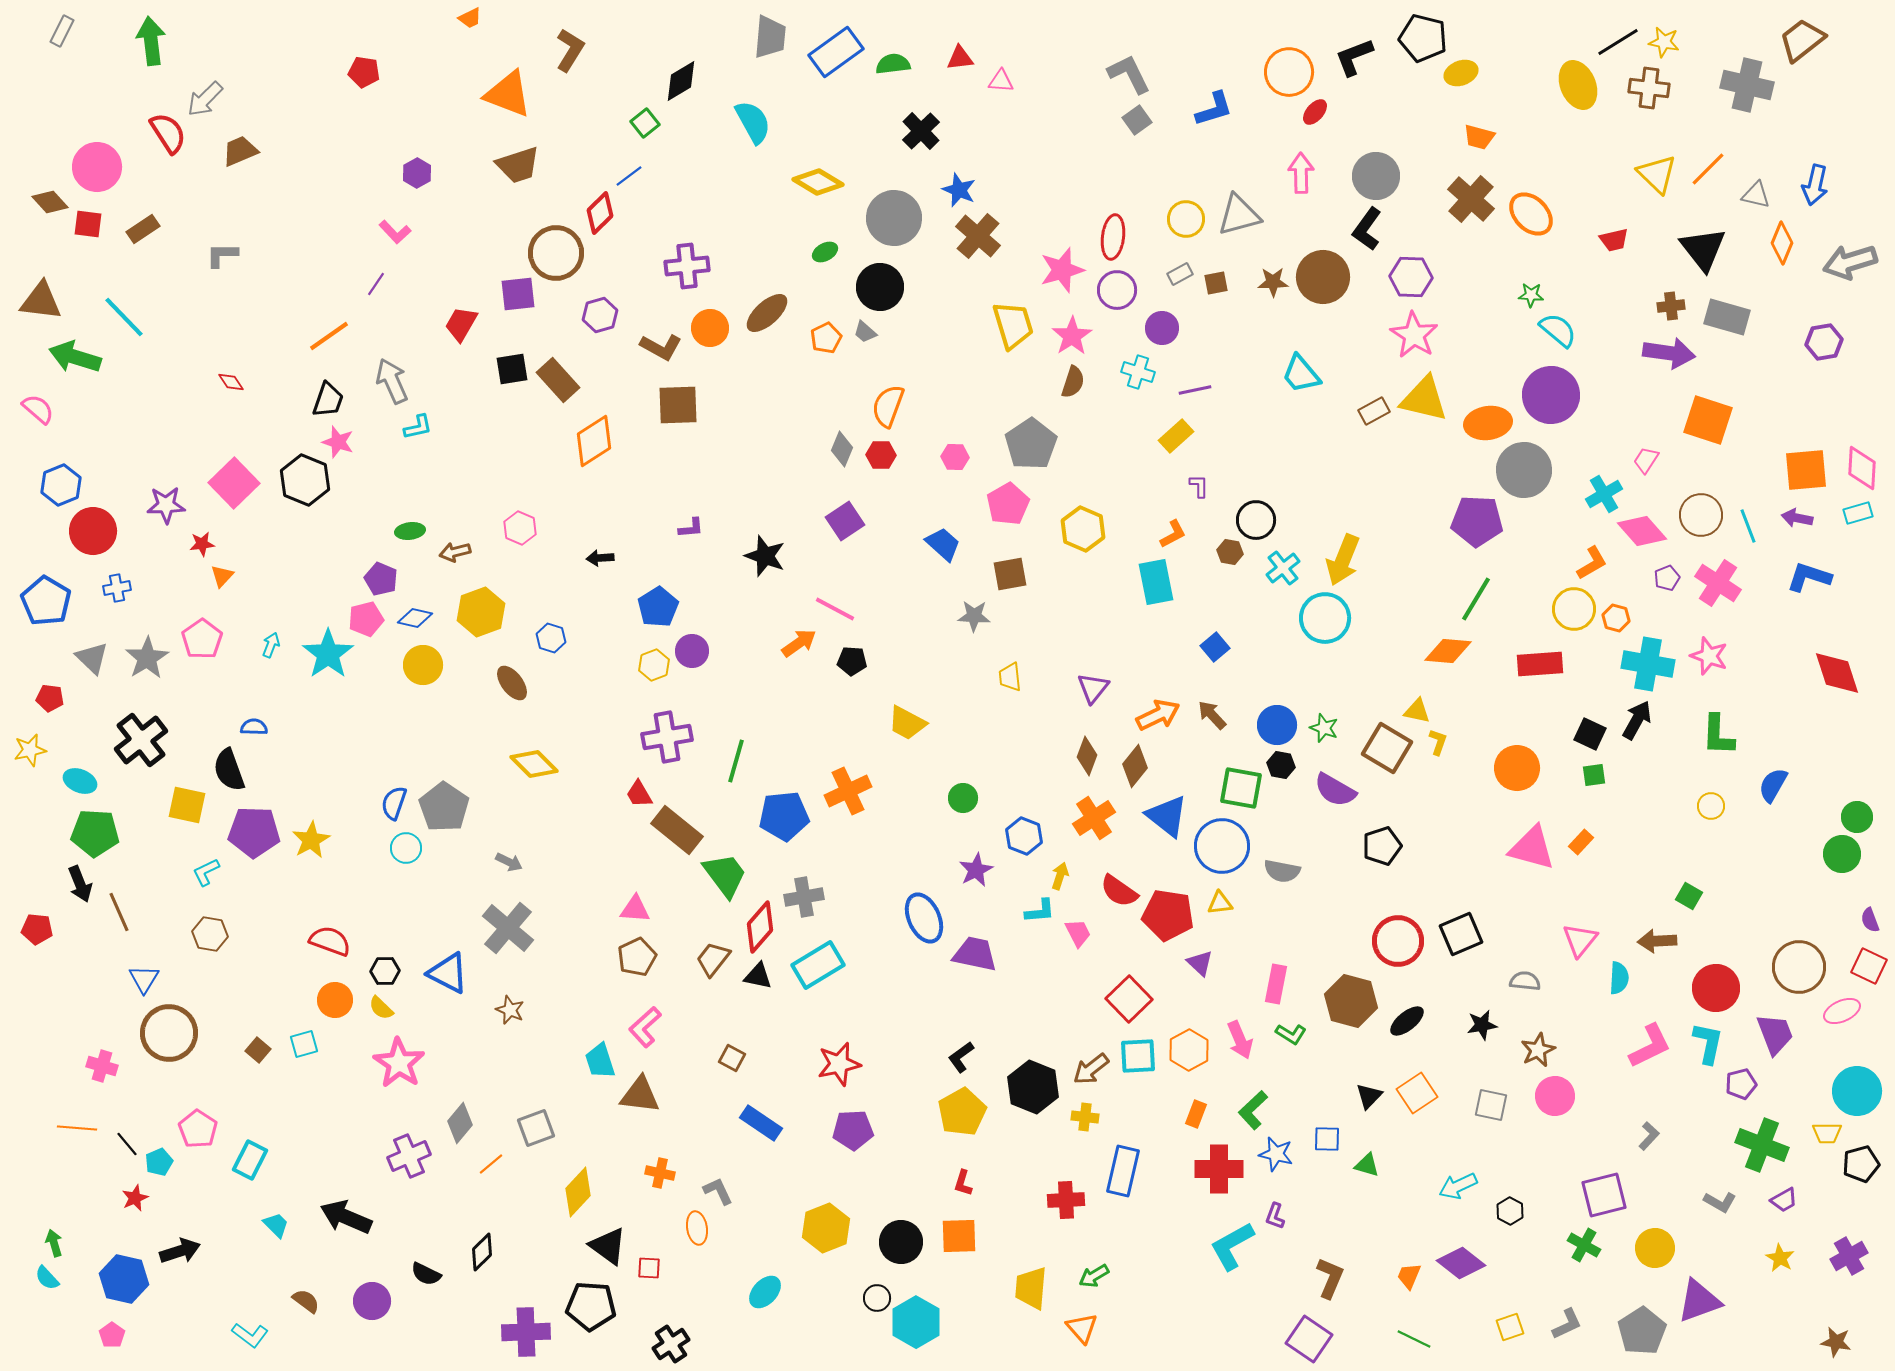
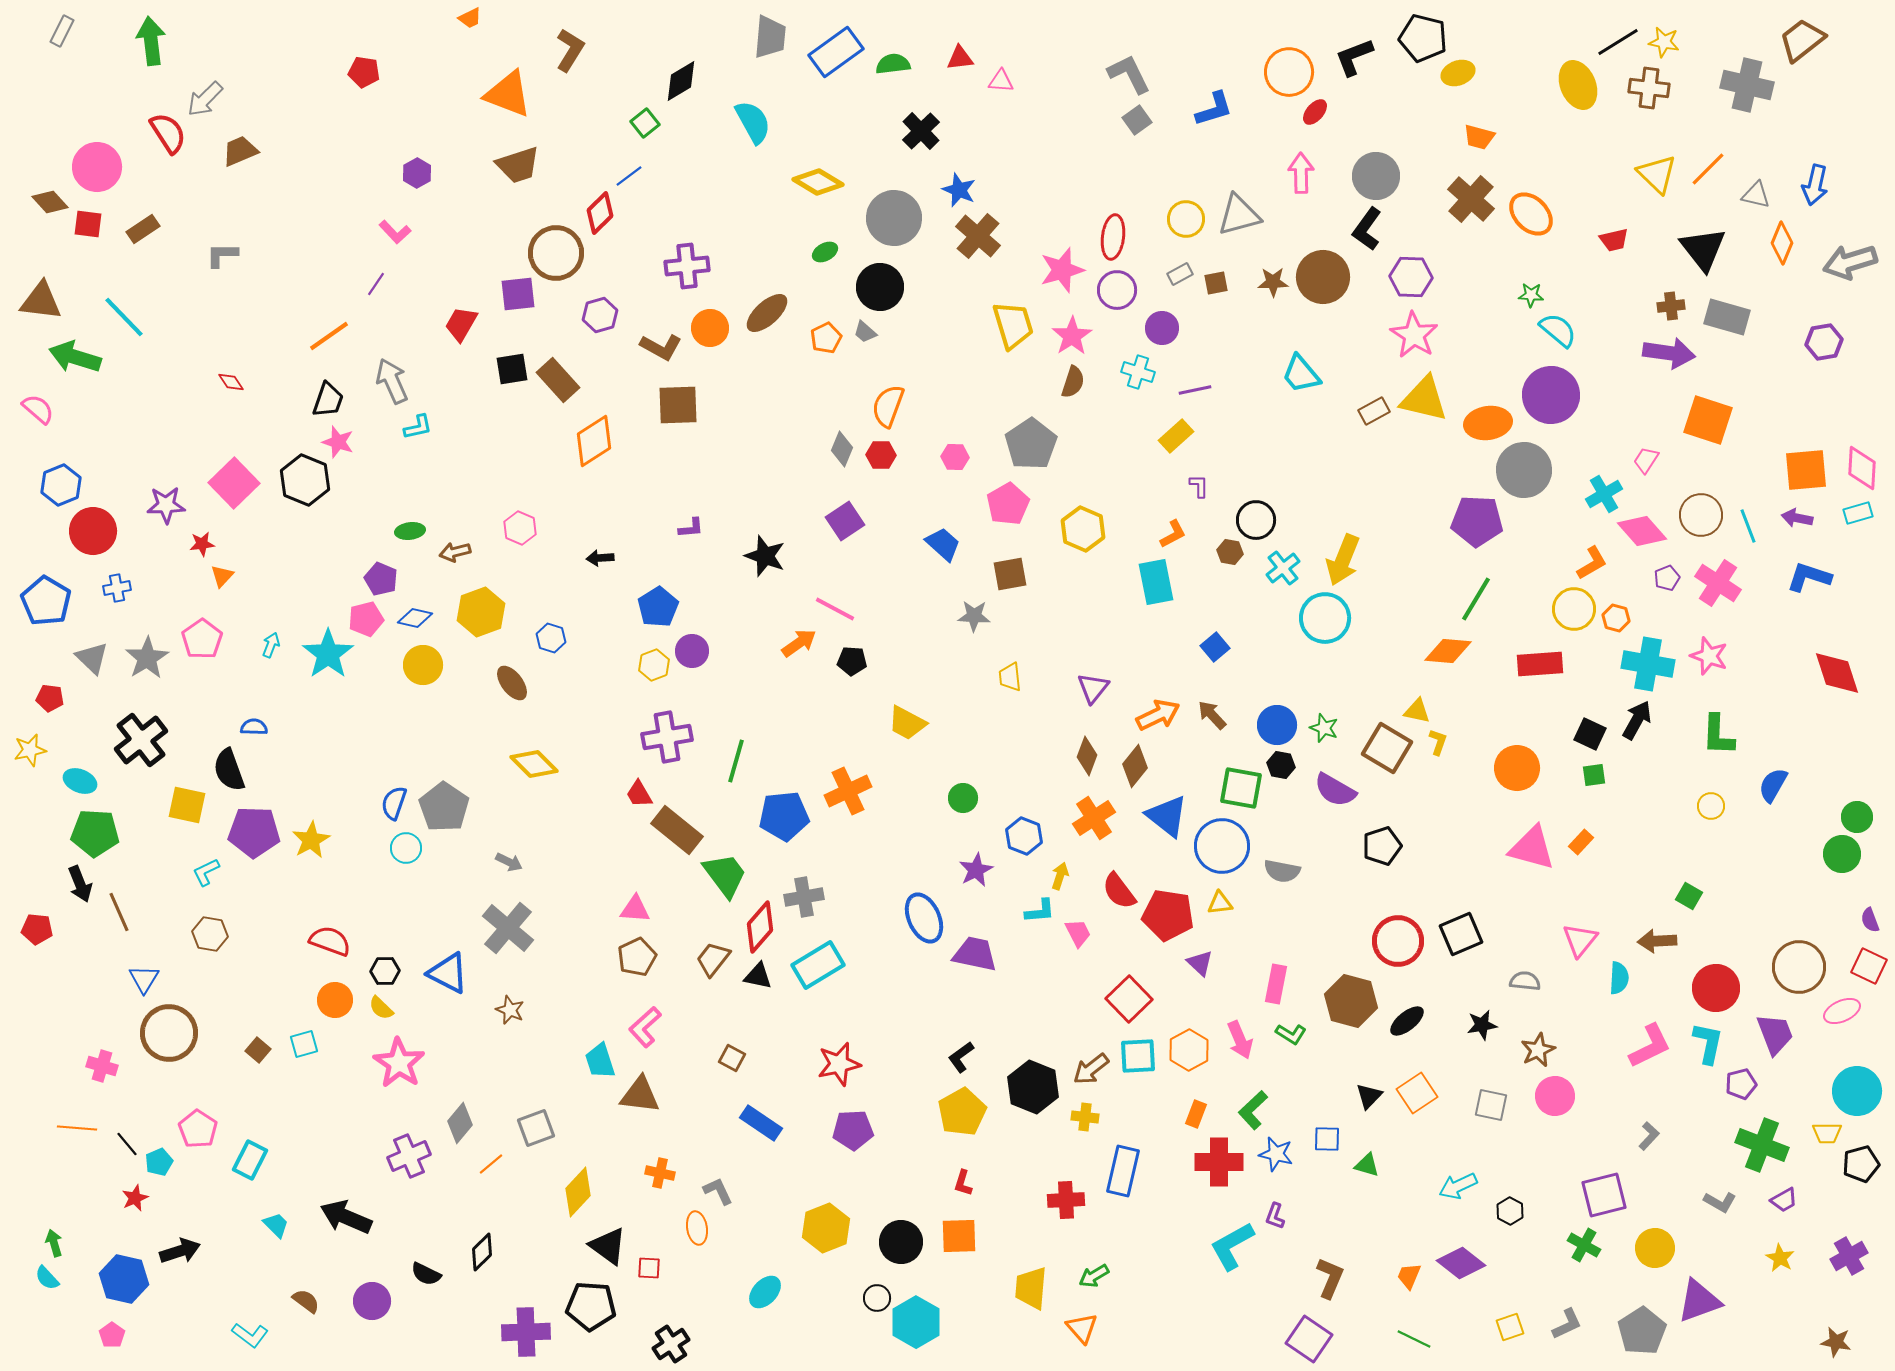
yellow ellipse at (1461, 73): moved 3 px left
red semicircle at (1119, 891): rotated 18 degrees clockwise
red cross at (1219, 1169): moved 7 px up
